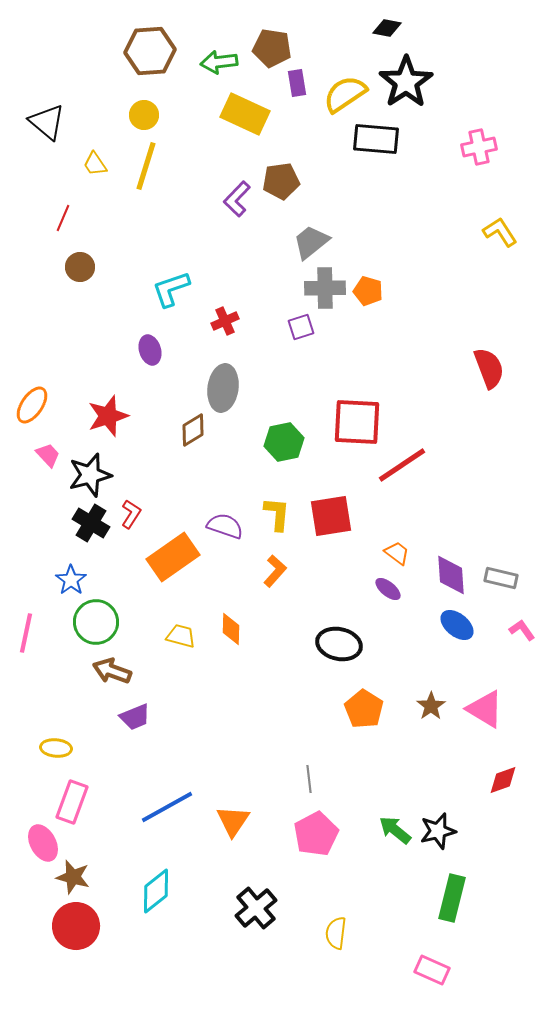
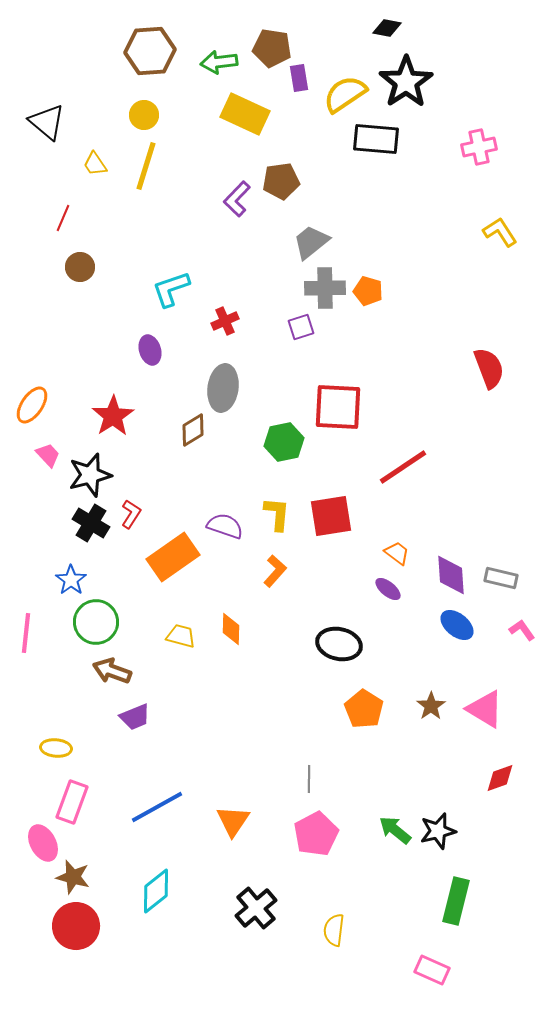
purple rectangle at (297, 83): moved 2 px right, 5 px up
red star at (108, 416): moved 5 px right; rotated 15 degrees counterclockwise
red square at (357, 422): moved 19 px left, 15 px up
red line at (402, 465): moved 1 px right, 2 px down
pink line at (26, 633): rotated 6 degrees counterclockwise
gray line at (309, 779): rotated 8 degrees clockwise
red diamond at (503, 780): moved 3 px left, 2 px up
blue line at (167, 807): moved 10 px left
green rectangle at (452, 898): moved 4 px right, 3 px down
yellow semicircle at (336, 933): moved 2 px left, 3 px up
